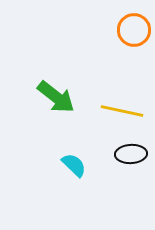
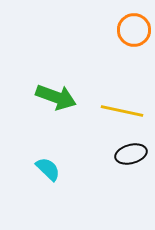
green arrow: rotated 18 degrees counterclockwise
black ellipse: rotated 12 degrees counterclockwise
cyan semicircle: moved 26 px left, 4 px down
